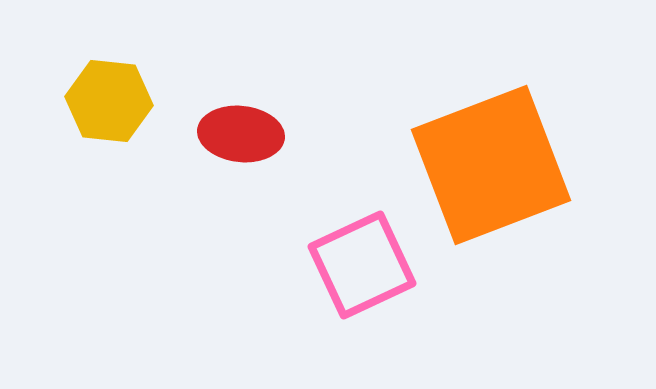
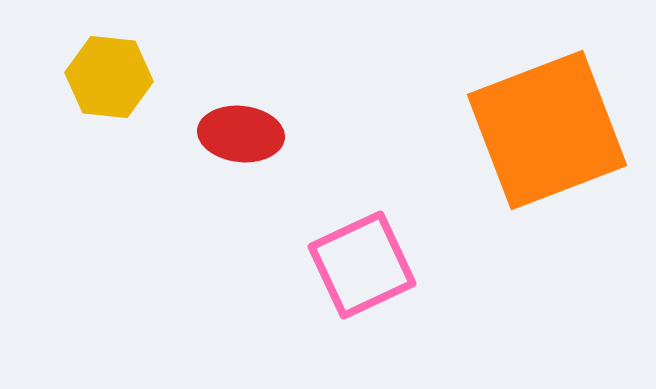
yellow hexagon: moved 24 px up
orange square: moved 56 px right, 35 px up
